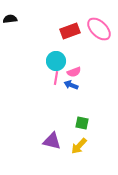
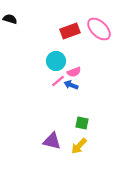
black semicircle: rotated 24 degrees clockwise
pink line: moved 2 px right, 3 px down; rotated 40 degrees clockwise
